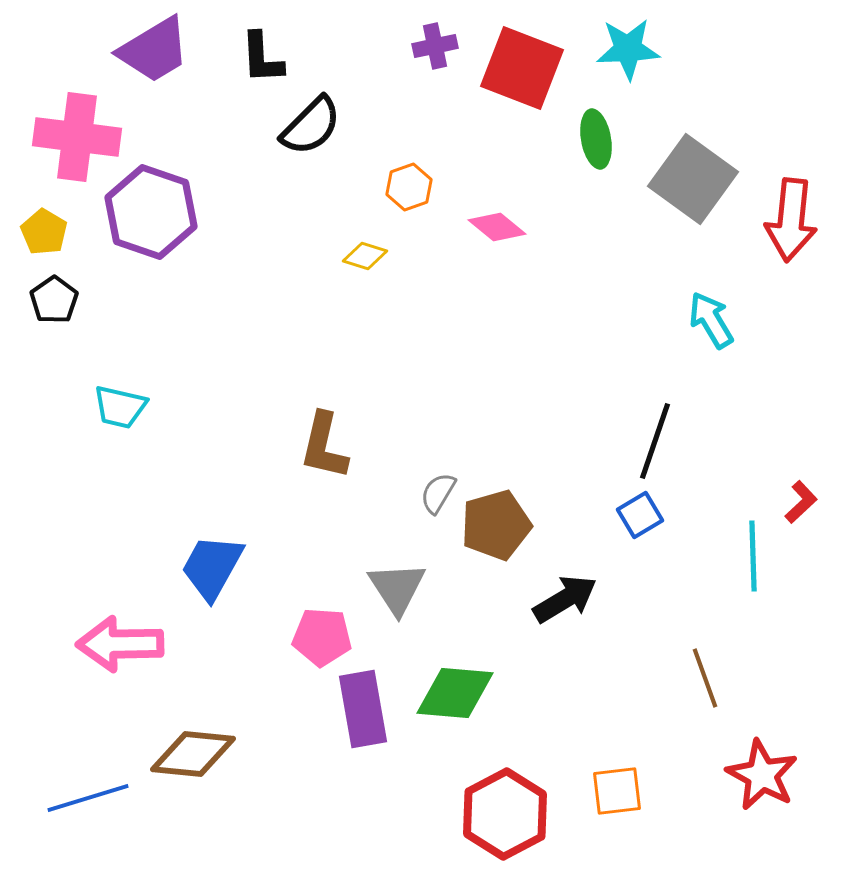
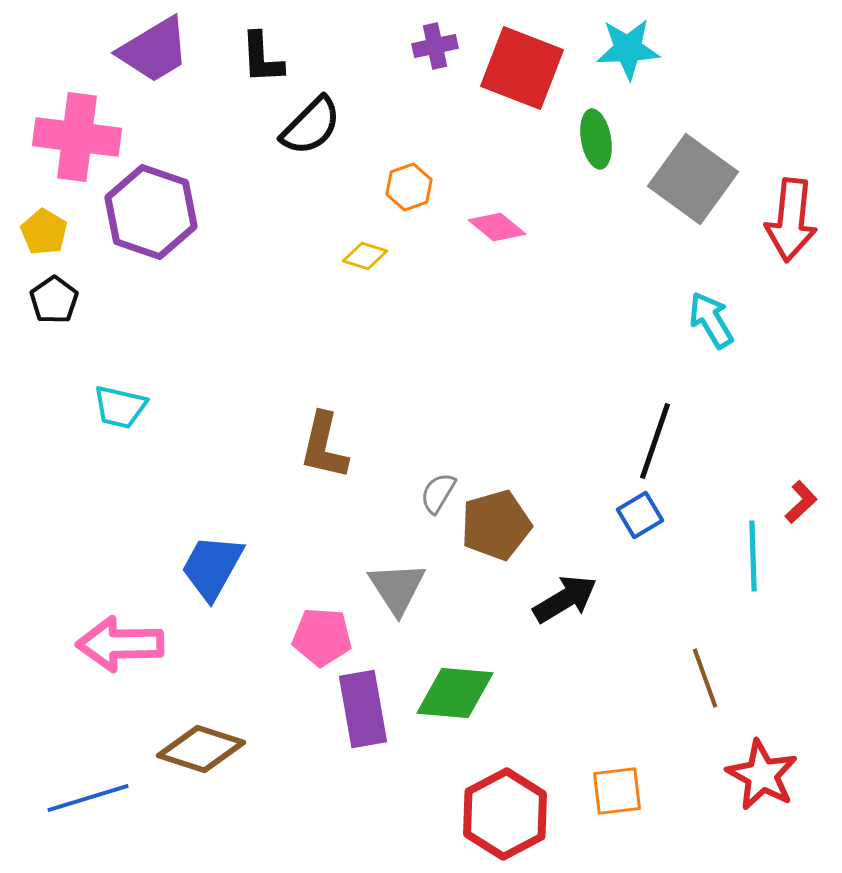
brown diamond: moved 8 px right, 5 px up; rotated 12 degrees clockwise
